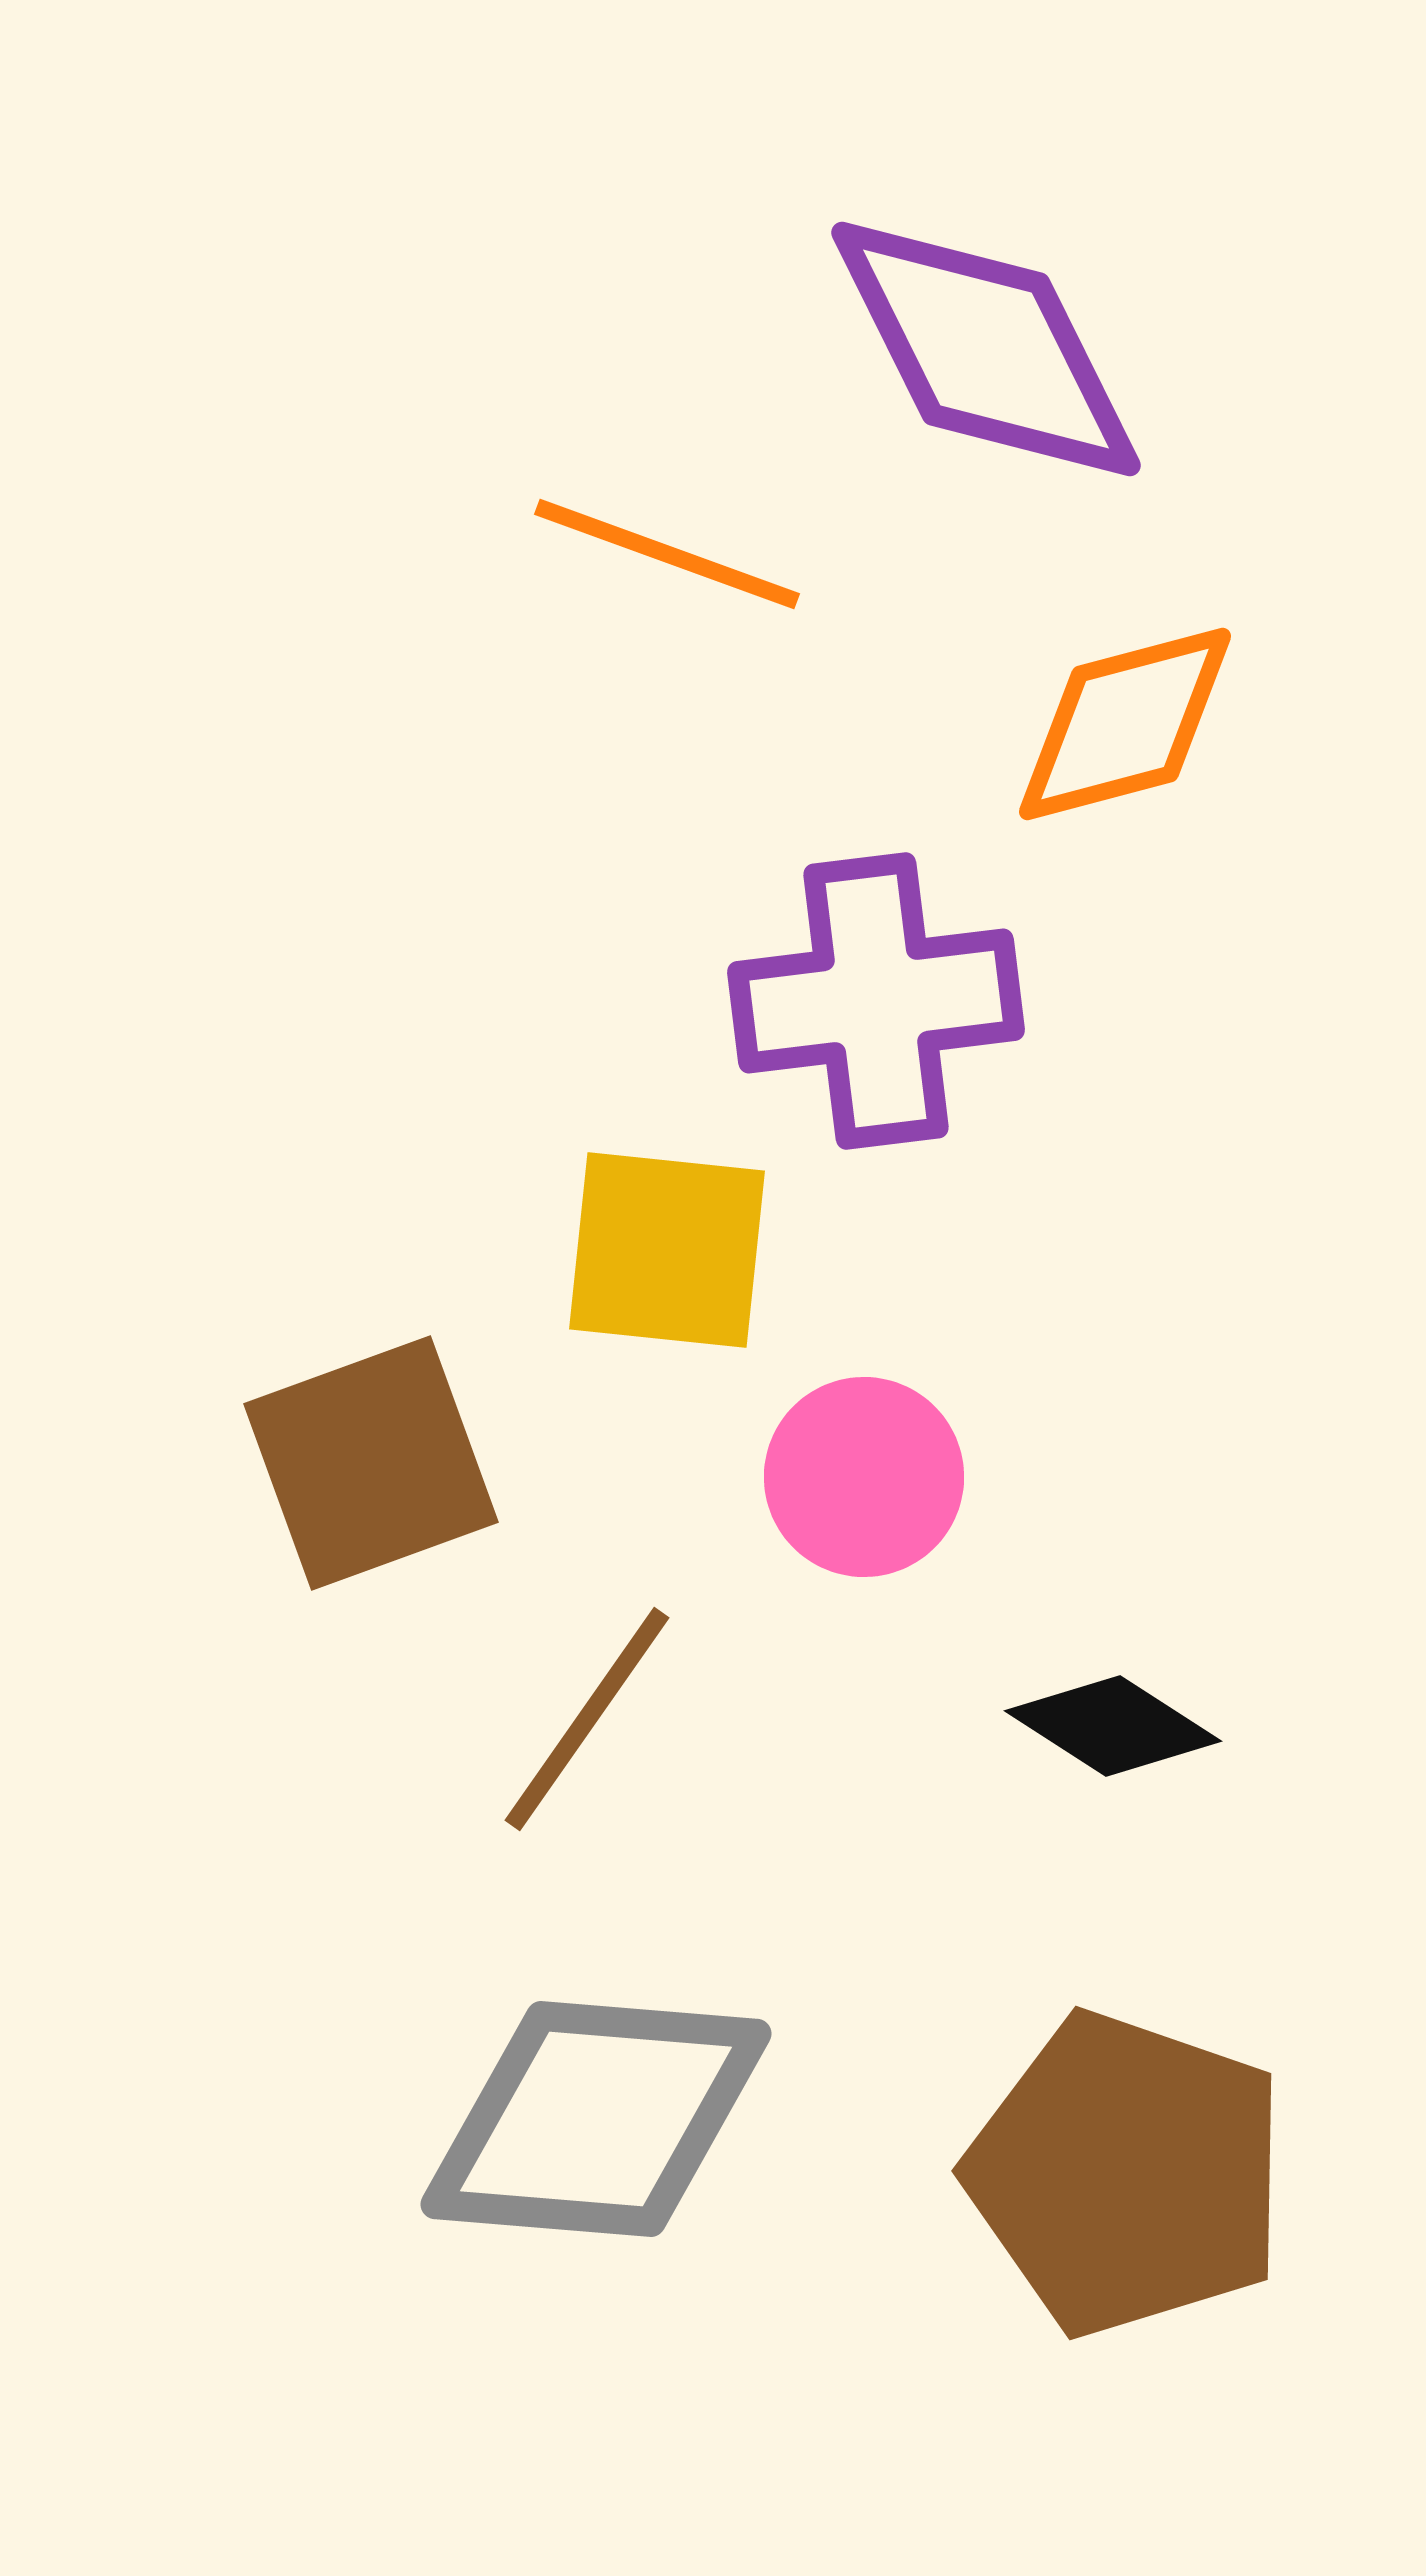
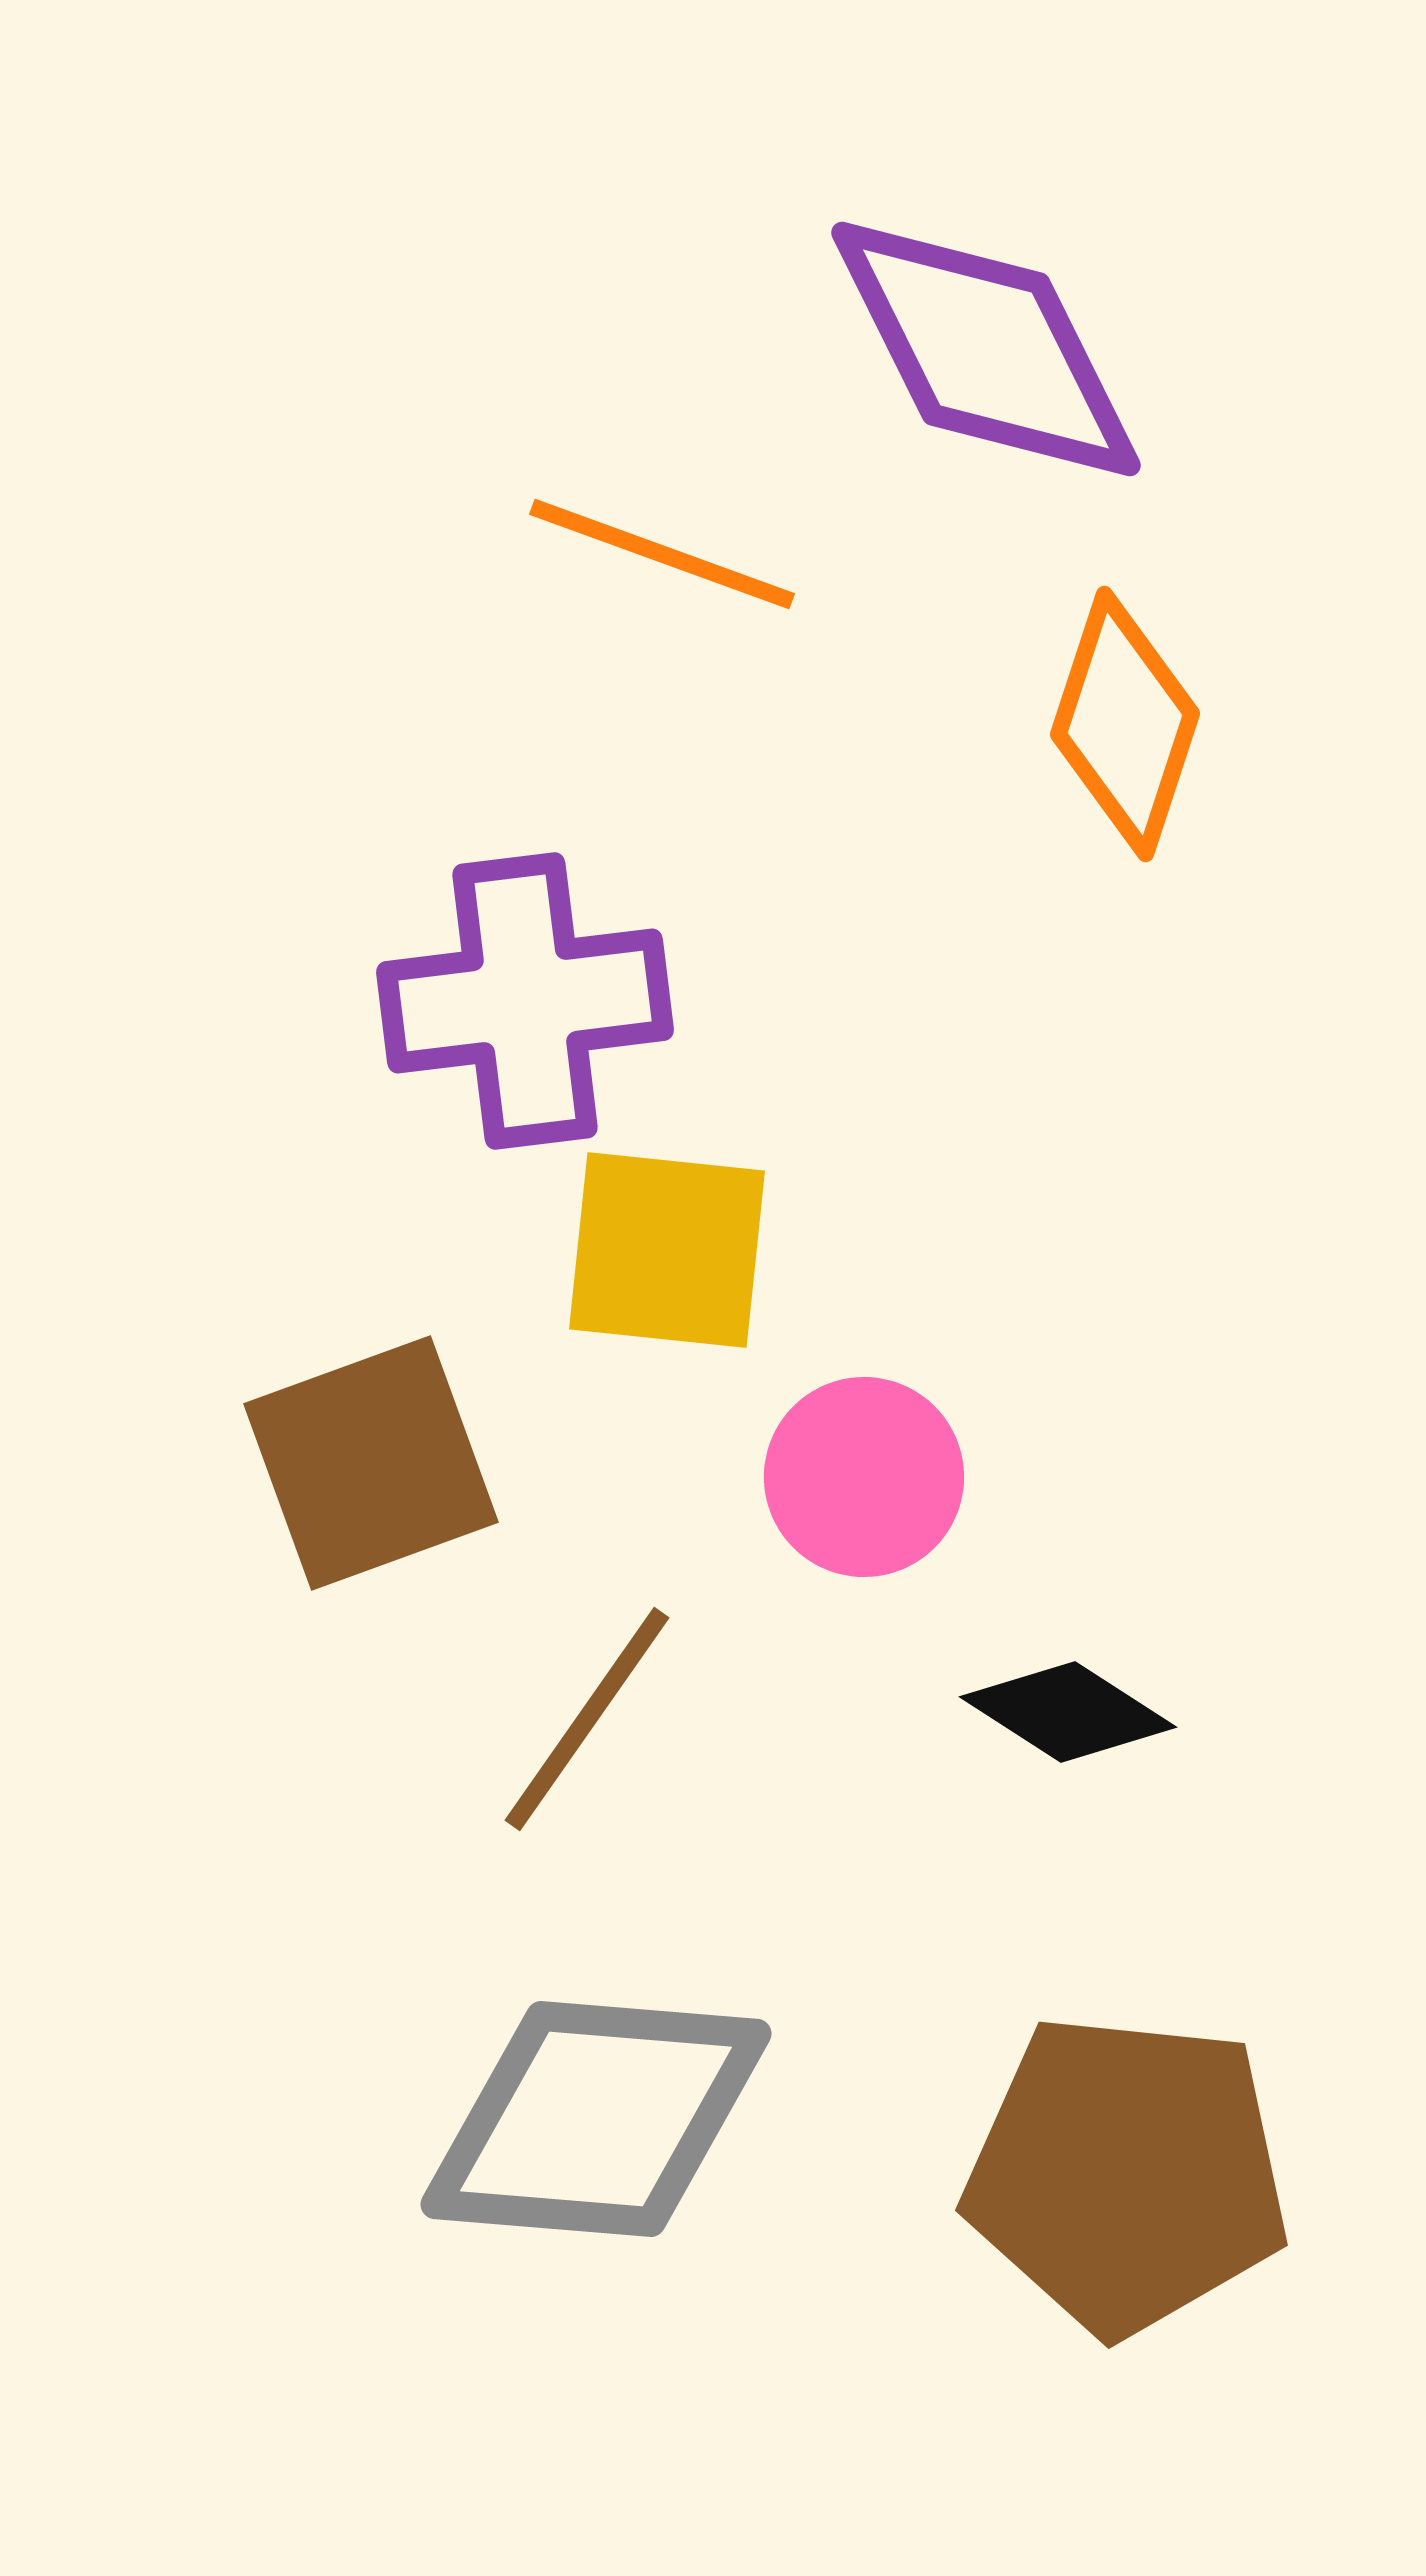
orange line: moved 5 px left
orange diamond: rotated 57 degrees counterclockwise
purple cross: moved 351 px left
black diamond: moved 45 px left, 14 px up
brown pentagon: rotated 13 degrees counterclockwise
